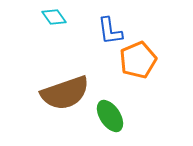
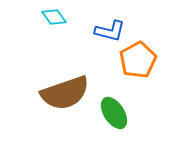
blue L-shape: rotated 68 degrees counterclockwise
orange pentagon: rotated 6 degrees counterclockwise
green ellipse: moved 4 px right, 3 px up
